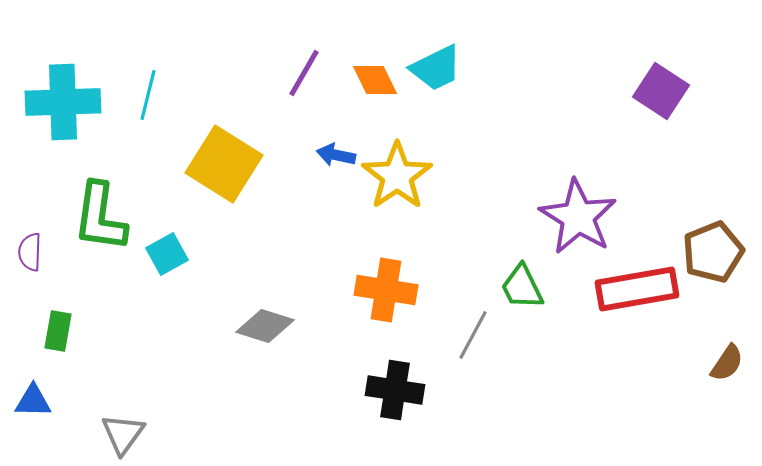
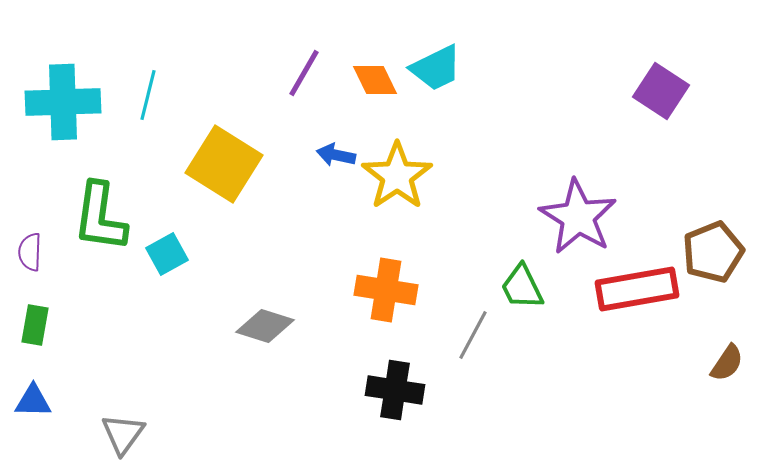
green rectangle: moved 23 px left, 6 px up
